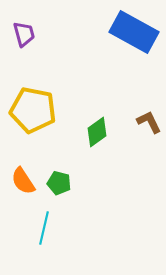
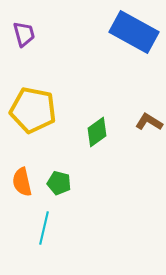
brown L-shape: rotated 32 degrees counterclockwise
orange semicircle: moved 1 px left, 1 px down; rotated 20 degrees clockwise
